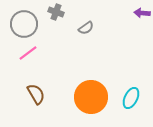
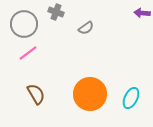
orange circle: moved 1 px left, 3 px up
